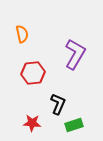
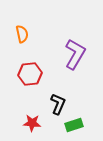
red hexagon: moved 3 px left, 1 px down
